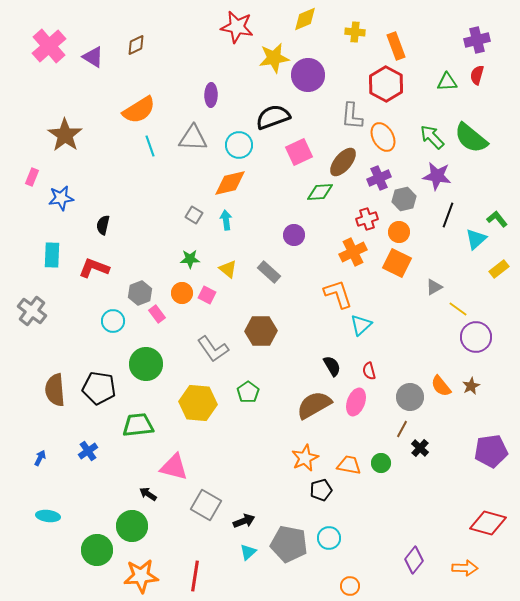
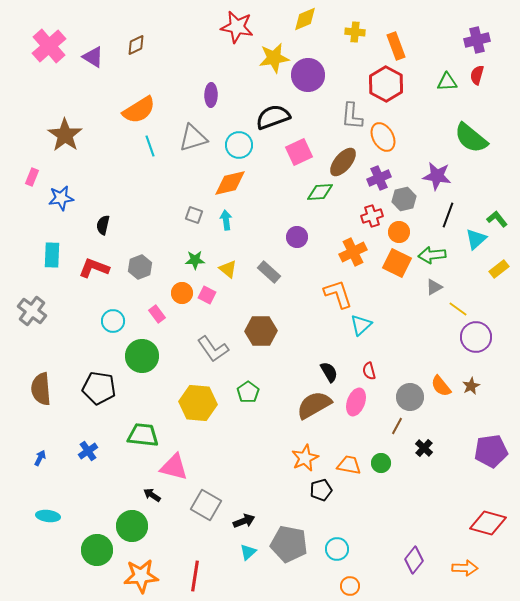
green arrow at (432, 137): moved 118 px down; rotated 52 degrees counterclockwise
gray triangle at (193, 138): rotated 20 degrees counterclockwise
gray square at (194, 215): rotated 12 degrees counterclockwise
red cross at (367, 219): moved 5 px right, 3 px up
purple circle at (294, 235): moved 3 px right, 2 px down
green star at (190, 259): moved 5 px right, 1 px down
gray hexagon at (140, 293): moved 26 px up
green circle at (146, 364): moved 4 px left, 8 px up
black semicircle at (332, 366): moved 3 px left, 6 px down
brown semicircle at (55, 390): moved 14 px left, 1 px up
green trapezoid at (138, 425): moved 5 px right, 10 px down; rotated 12 degrees clockwise
brown line at (402, 429): moved 5 px left, 3 px up
black cross at (420, 448): moved 4 px right
black arrow at (148, 494): moved 4 px right, 1 px down
cyan circle at (329, 538): moved 8 px right, 11 px down
